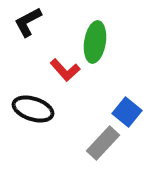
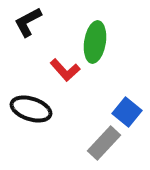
black ellipse: moved 2 px left
gray rectangle: moved 1 px right
